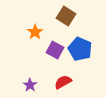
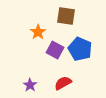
brown square: rotated 24 degrees counterclockwise
orange star: moved 3 px right
red semicircle: moved 1 px down
